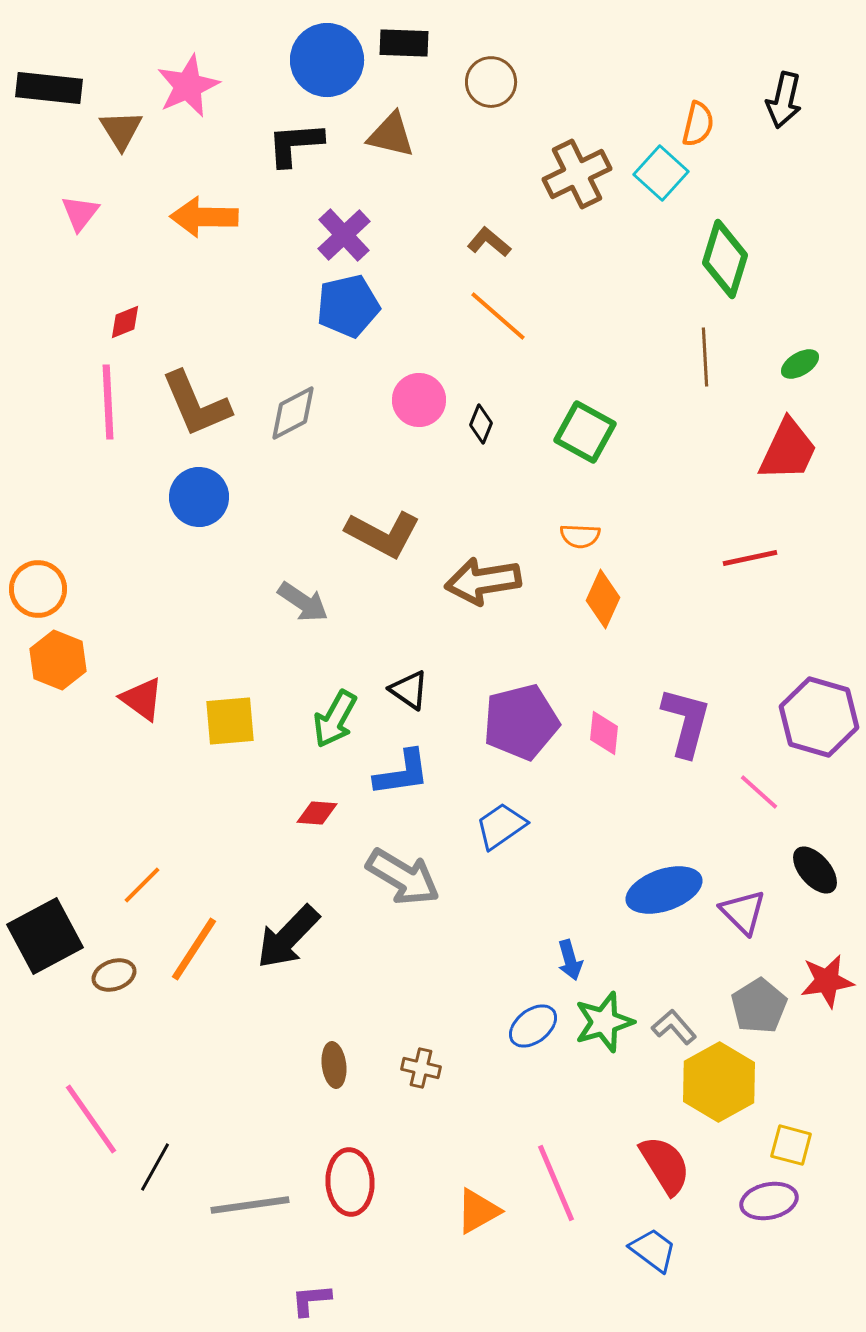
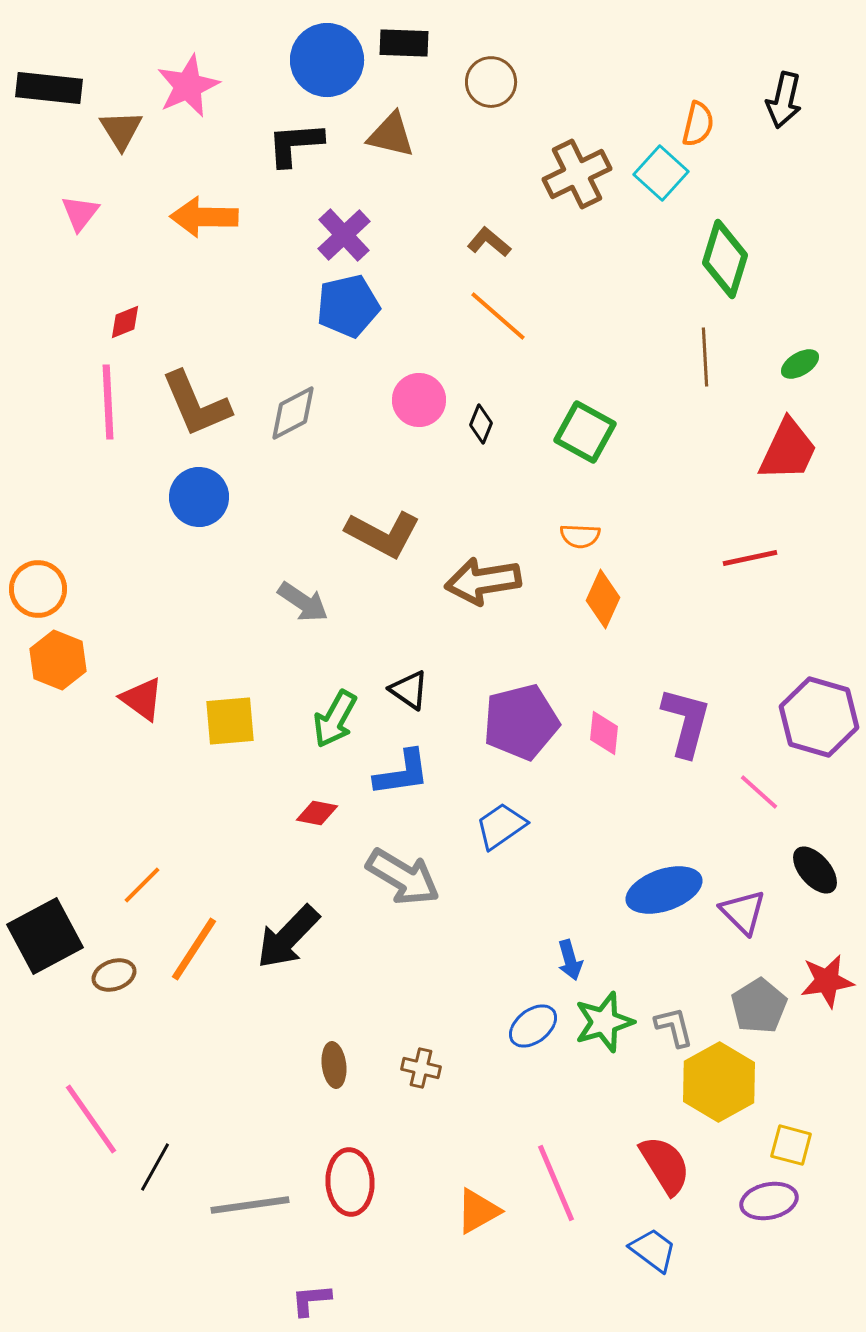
red diamond at (317, 813): rotated 6 degrees clockwise
gray L-shape at (674, 1027): rotated 27 degrees clockwise
